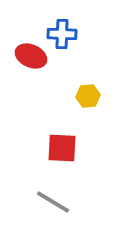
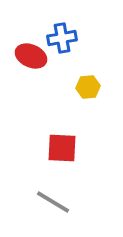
blue cross: moved 4 px down; rotated 12 degrees counterclockwise
yellow hexagon: moved 9 px up
